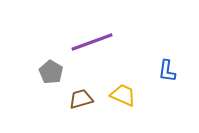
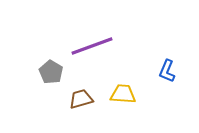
purple line: moved 4 px down
blue L-shape: rotated 15 degrees clockwise
yellow trapezoid: moved 1 px up; rotated 20 degrees counterclockwise
